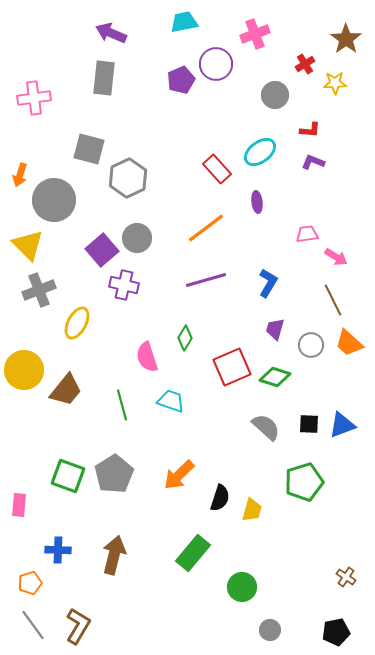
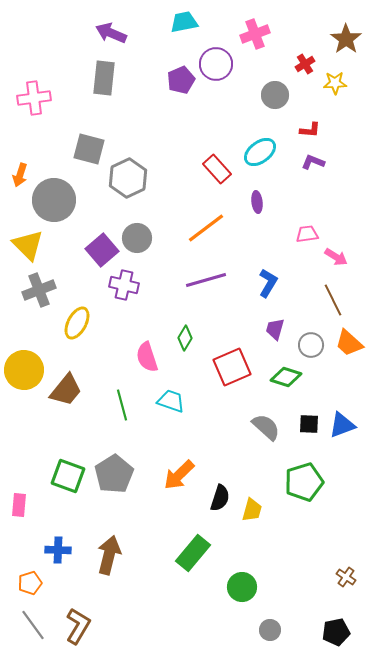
green diamond at (275, 377): moved 11 px right
brown arrow at (114, 555): moved 5 px left
